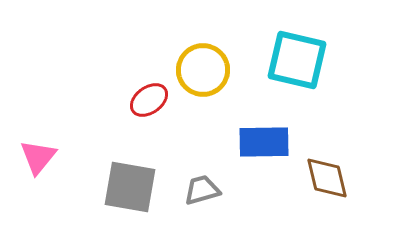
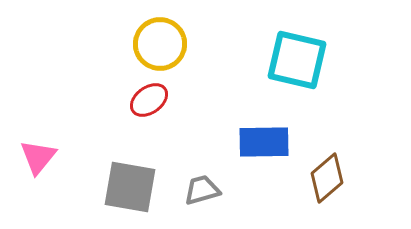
yellow circle: moved 43 px left, 26 px up
brown diamond: rotated 63 degrees clockwise
